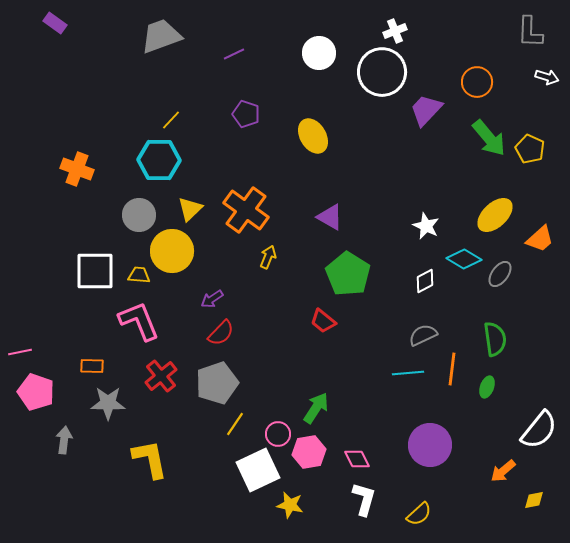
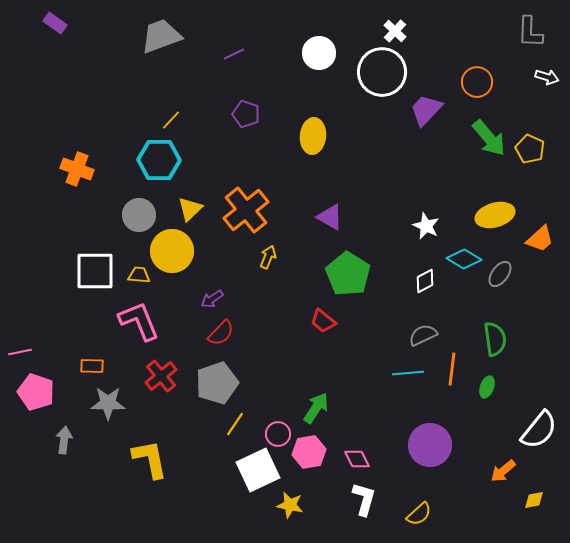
white cross at (395, 31): rotated 25 degrees counterclockwise
yellow ellipse at (313, 136): rotated 36 degrees clockwise
orange cross at (246, 210): rotated 15 degrees clockwise
yellow ellipse at (495, 215): rotated 27 degrees clockwise
